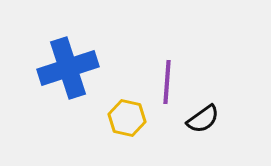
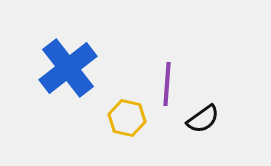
blue cross: rotated 20 degrees counterclockwise
purple line: moved 2 px down
